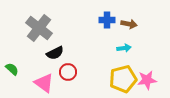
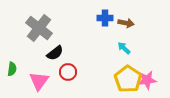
blue cross: moved 2 px left, 2 px up
brown arrow: moved 3 px left, 1 px up
cyan arrow: rotated 128 degrees counterclockwise
black semicircle: rotated 12 degrees counterclockwise
green semicircle: rotated 56 degrees clockwise
yellow pentagon: moved 5 px right; rotated 24 degrees counterclockwise
pink triangle: moved 5 px left, 2 px up; rotated 30 degrees clockwise
